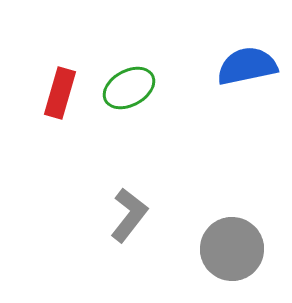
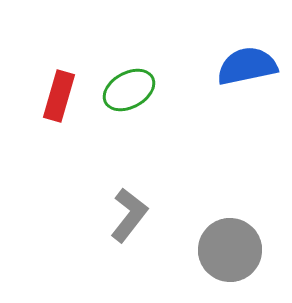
green ellipse: moved 2 px down
red rectangle: moved 1 px left, 3 px down
gray circle: moved 2 px left, 1 px down
